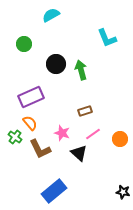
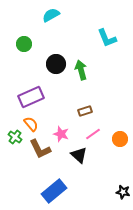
orange semicircle: moved 1 px right, 1 px down
pink star: moved 1 px left, 1 px down
black triangle: moved 2 px down
